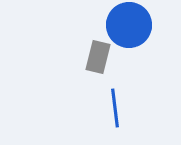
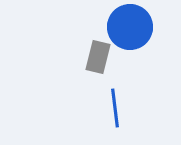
blue circle: moved 1 px right, 2 px down
